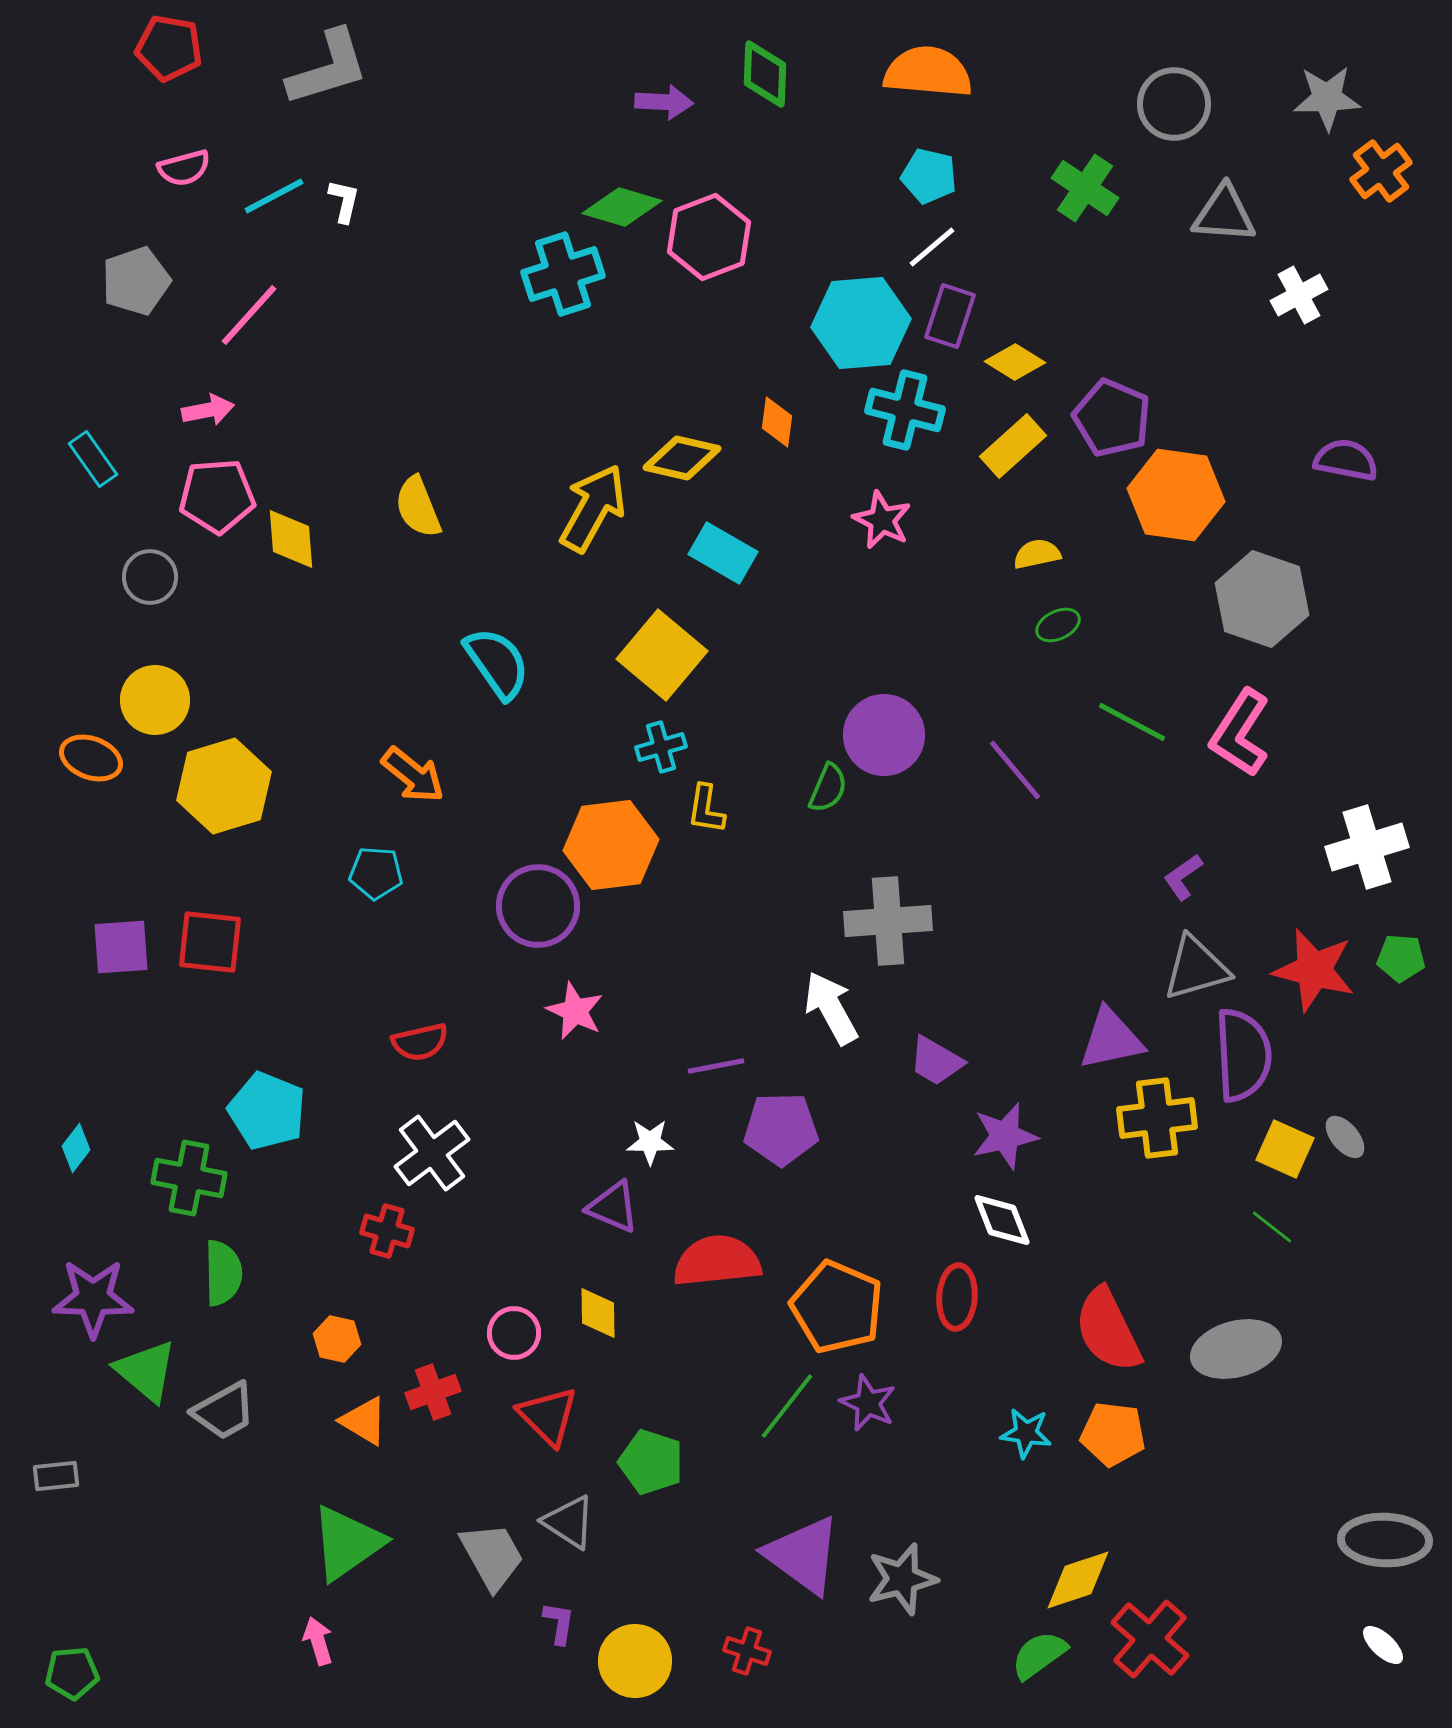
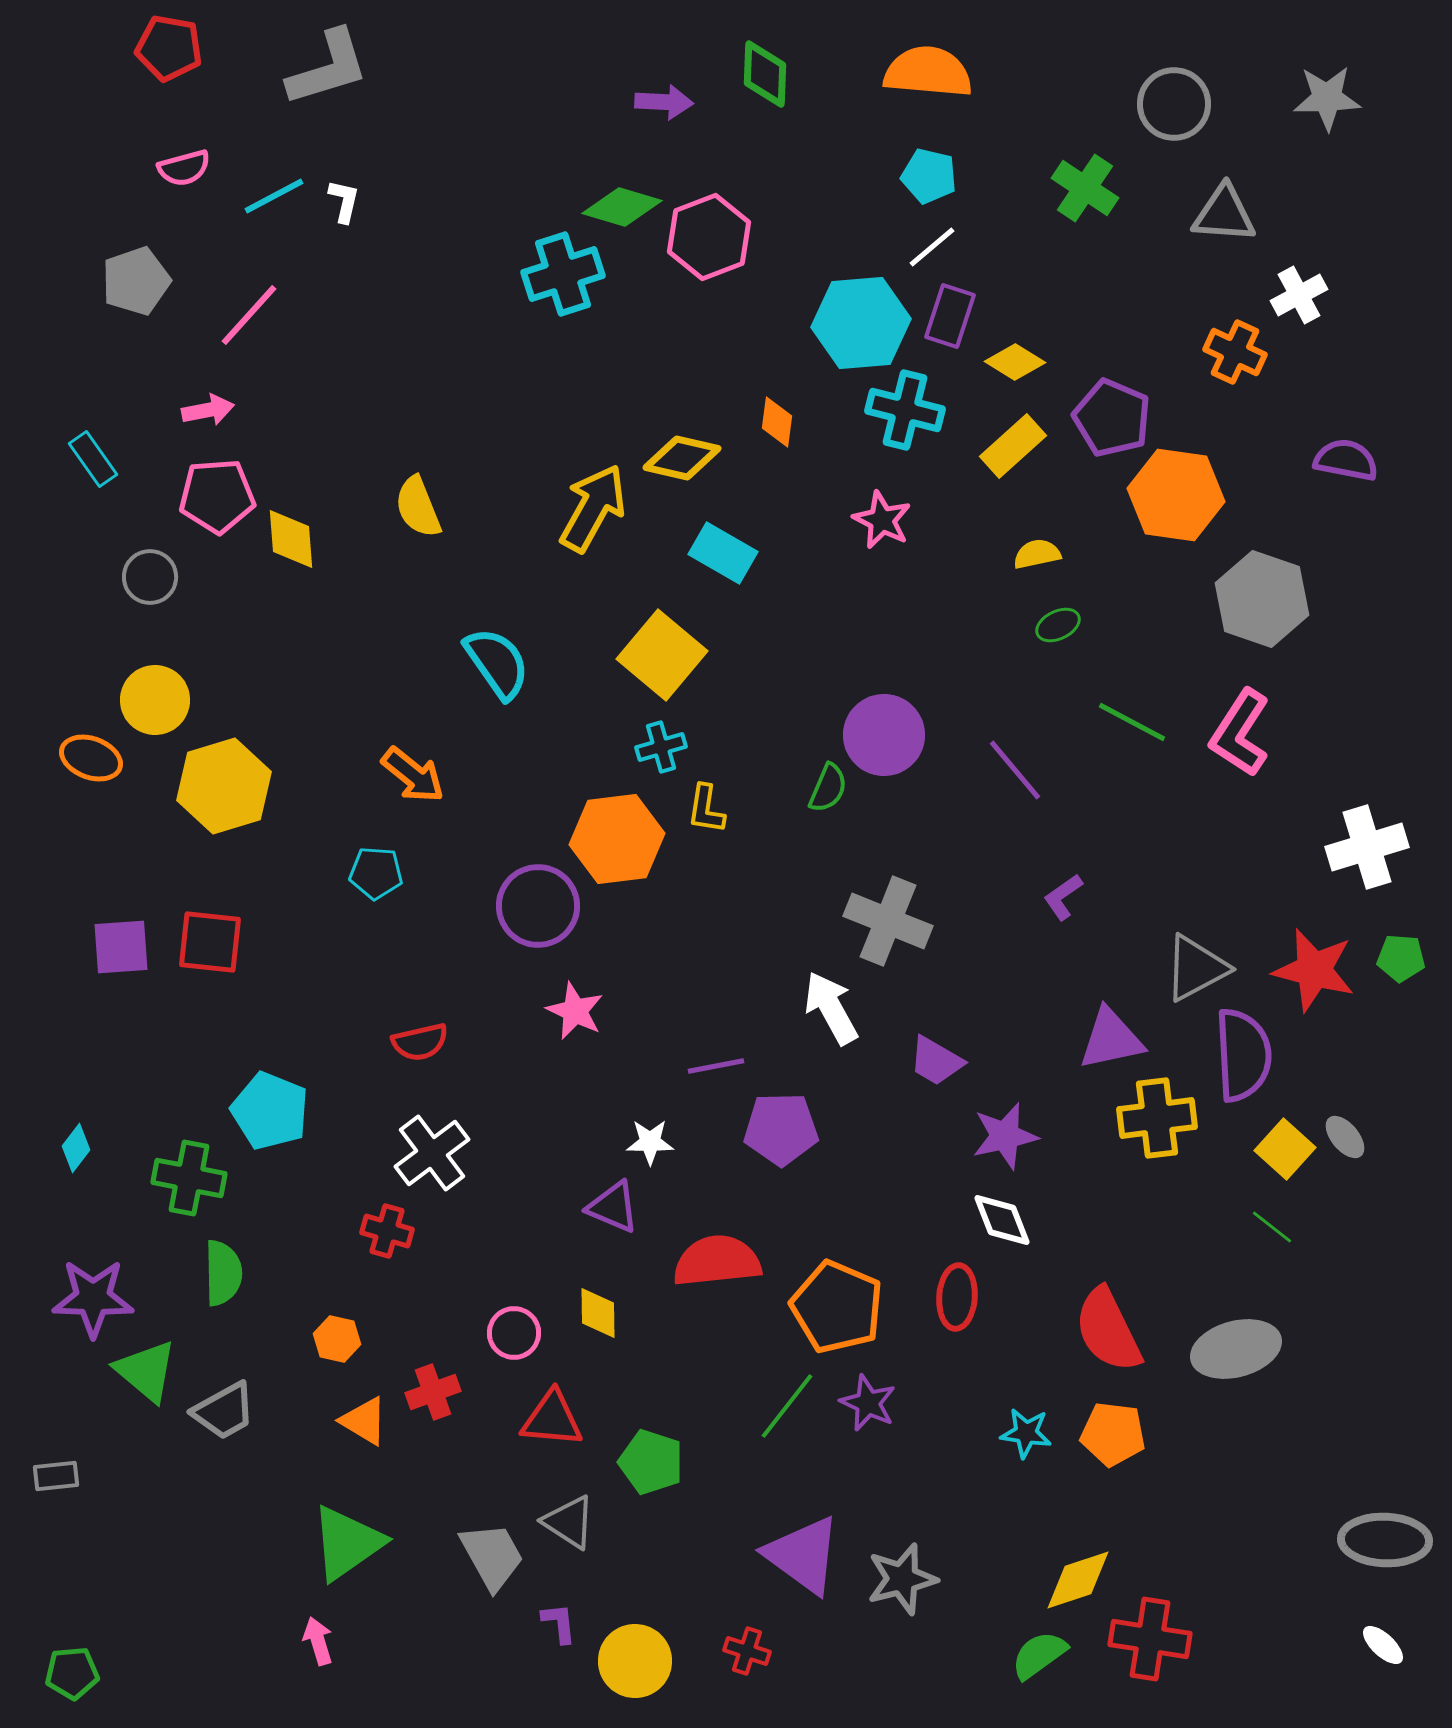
orange cross at (1381, 171): moved 146 px left, 181 px down; rotated 28 degrees counterclockwise
orange hexagon at (611, 845): moved 6 px right, 6 px up
purple L-shape at (1183, 877): moved 120 px left, 20 px down
gray cross at (888, 921): rotated 26 degrees clockwise
gray triangle at (1196, 968): rotated 12 degrees counterclockwise
cyan pentagon at (267, 1111): moved 3 px right
yellow square at (1285, 1149): rotated 18 degrees clockwise
red triangle at (548, 1416): moved 4 px right, 3 px down; rotated 40 degrees counterclockwise
purple L-shape at (559, 1623): rotated 15 degrees counterclockwise
red cross at (1150, 1639): rotated 32 degrees counterclockwise
